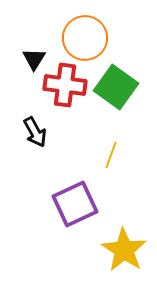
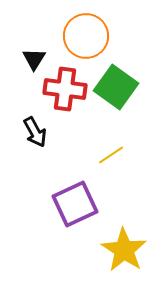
orange circle: moved 1 px right, 2 px up
red cross: moved 4 px down
yellow line: rotated 36 degrees clockwise
